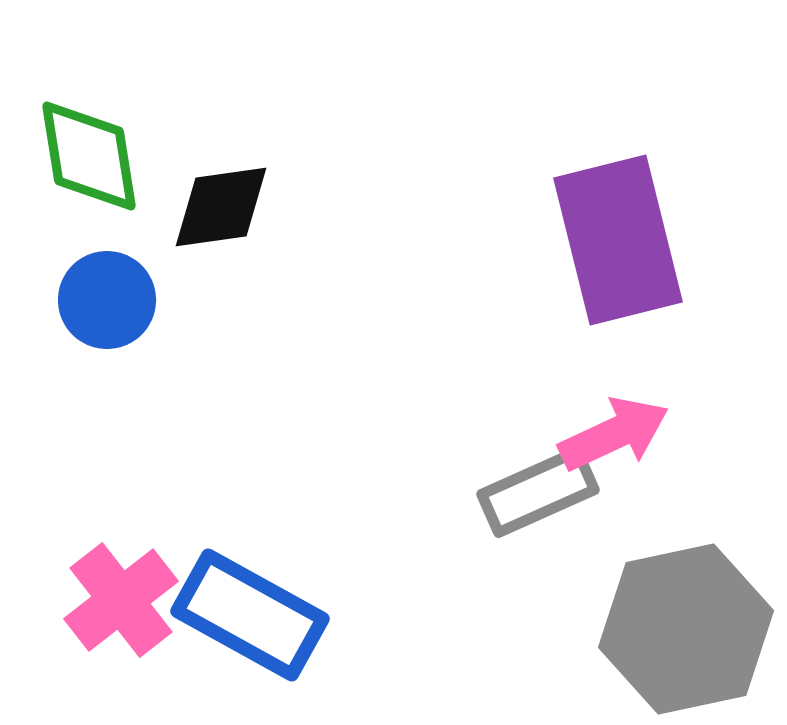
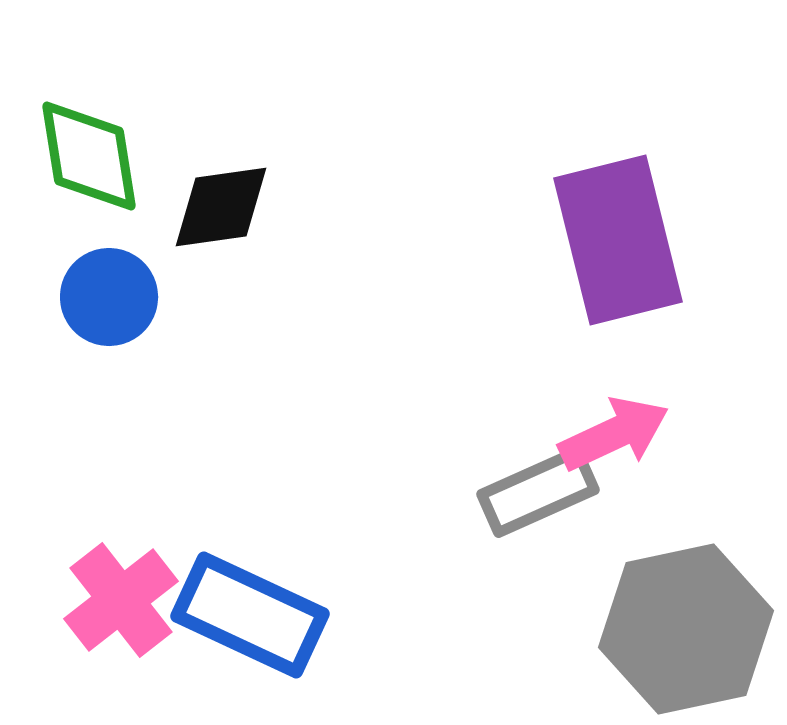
blue circle: moved 2 px right, 3 px up
blue rectangle: rotated 4 degrees counterclockwise
